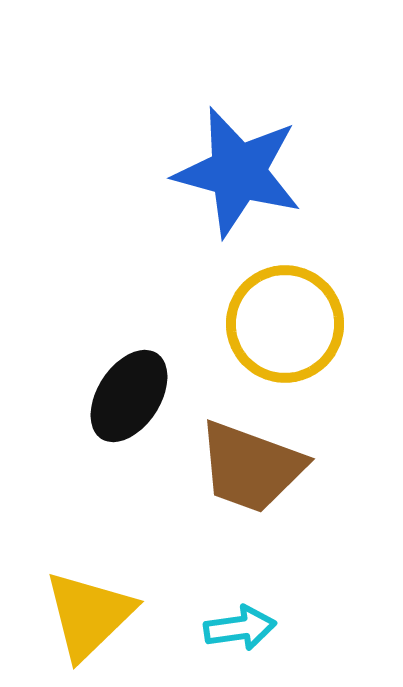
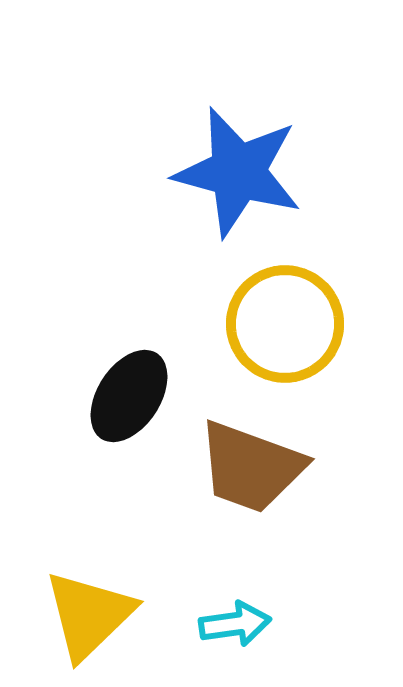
cyan arrow: moved 5 px left, 4 px up
